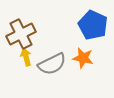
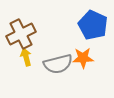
orange star: rotated 15 degrees counterclockwise
gray semicircle: moved 6 px right; rotated 12 degrees clockwise
